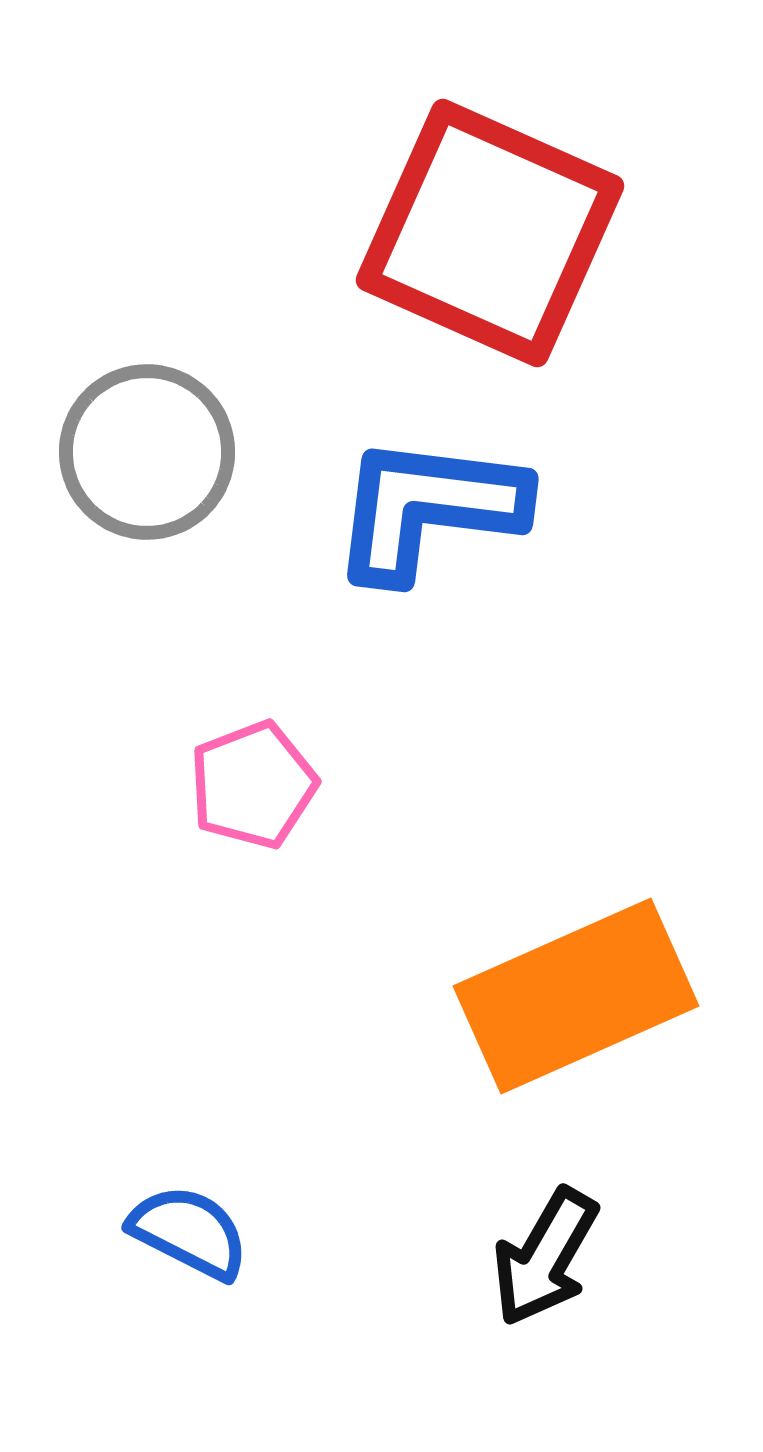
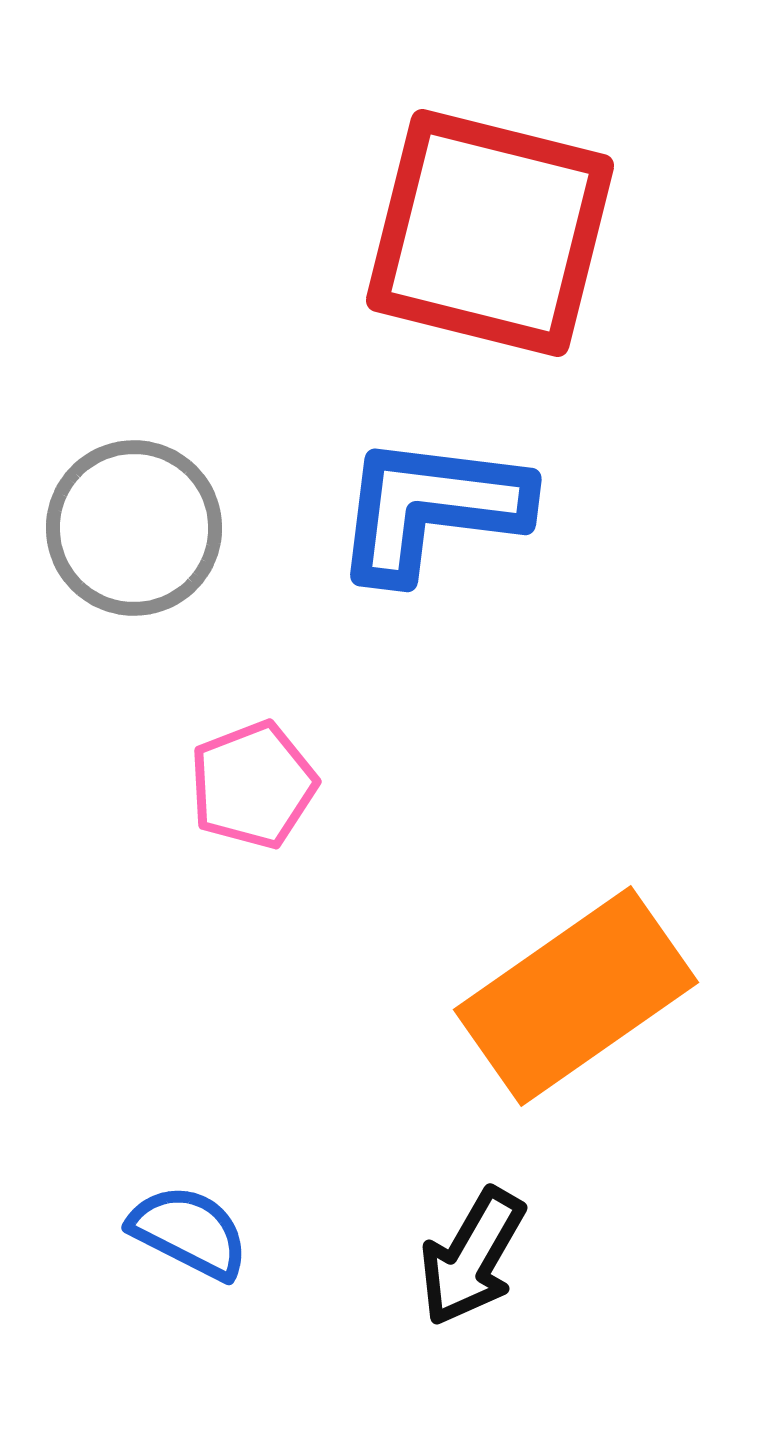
red square: rotated 10 degrees counterclockwise
gray circle: moved 13 px left, 76 px down
blue L-shape: moved 3 px right
orange rectangle: rotated 11 degrees counterclockwise
black arrow: moved 73 px left
